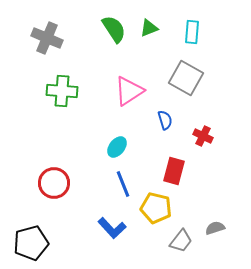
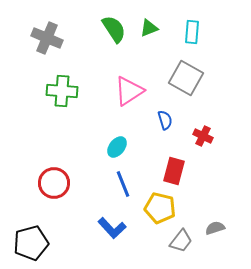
yellow pentagon: moved 4 px right
